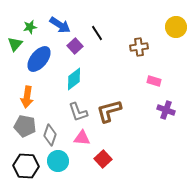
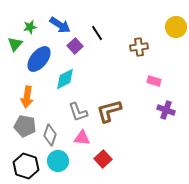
cyan diamond: moved 9 px left; rotated 10 degrees clockwise
black hexagon: rotated 15 degrees clockwise
